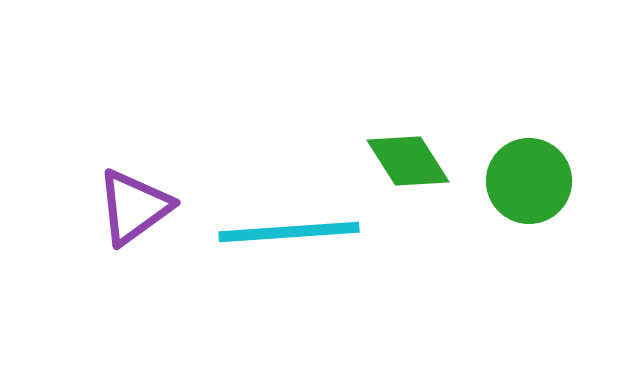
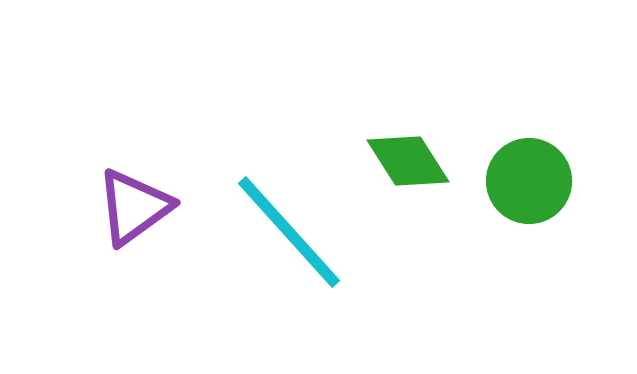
cyan line: rotated 52 degrees clockwise
